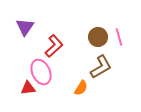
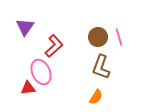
brown L-shape: rotated 140 degrees clockwise
orange semicircle: moved 15 px right, 9 px down
